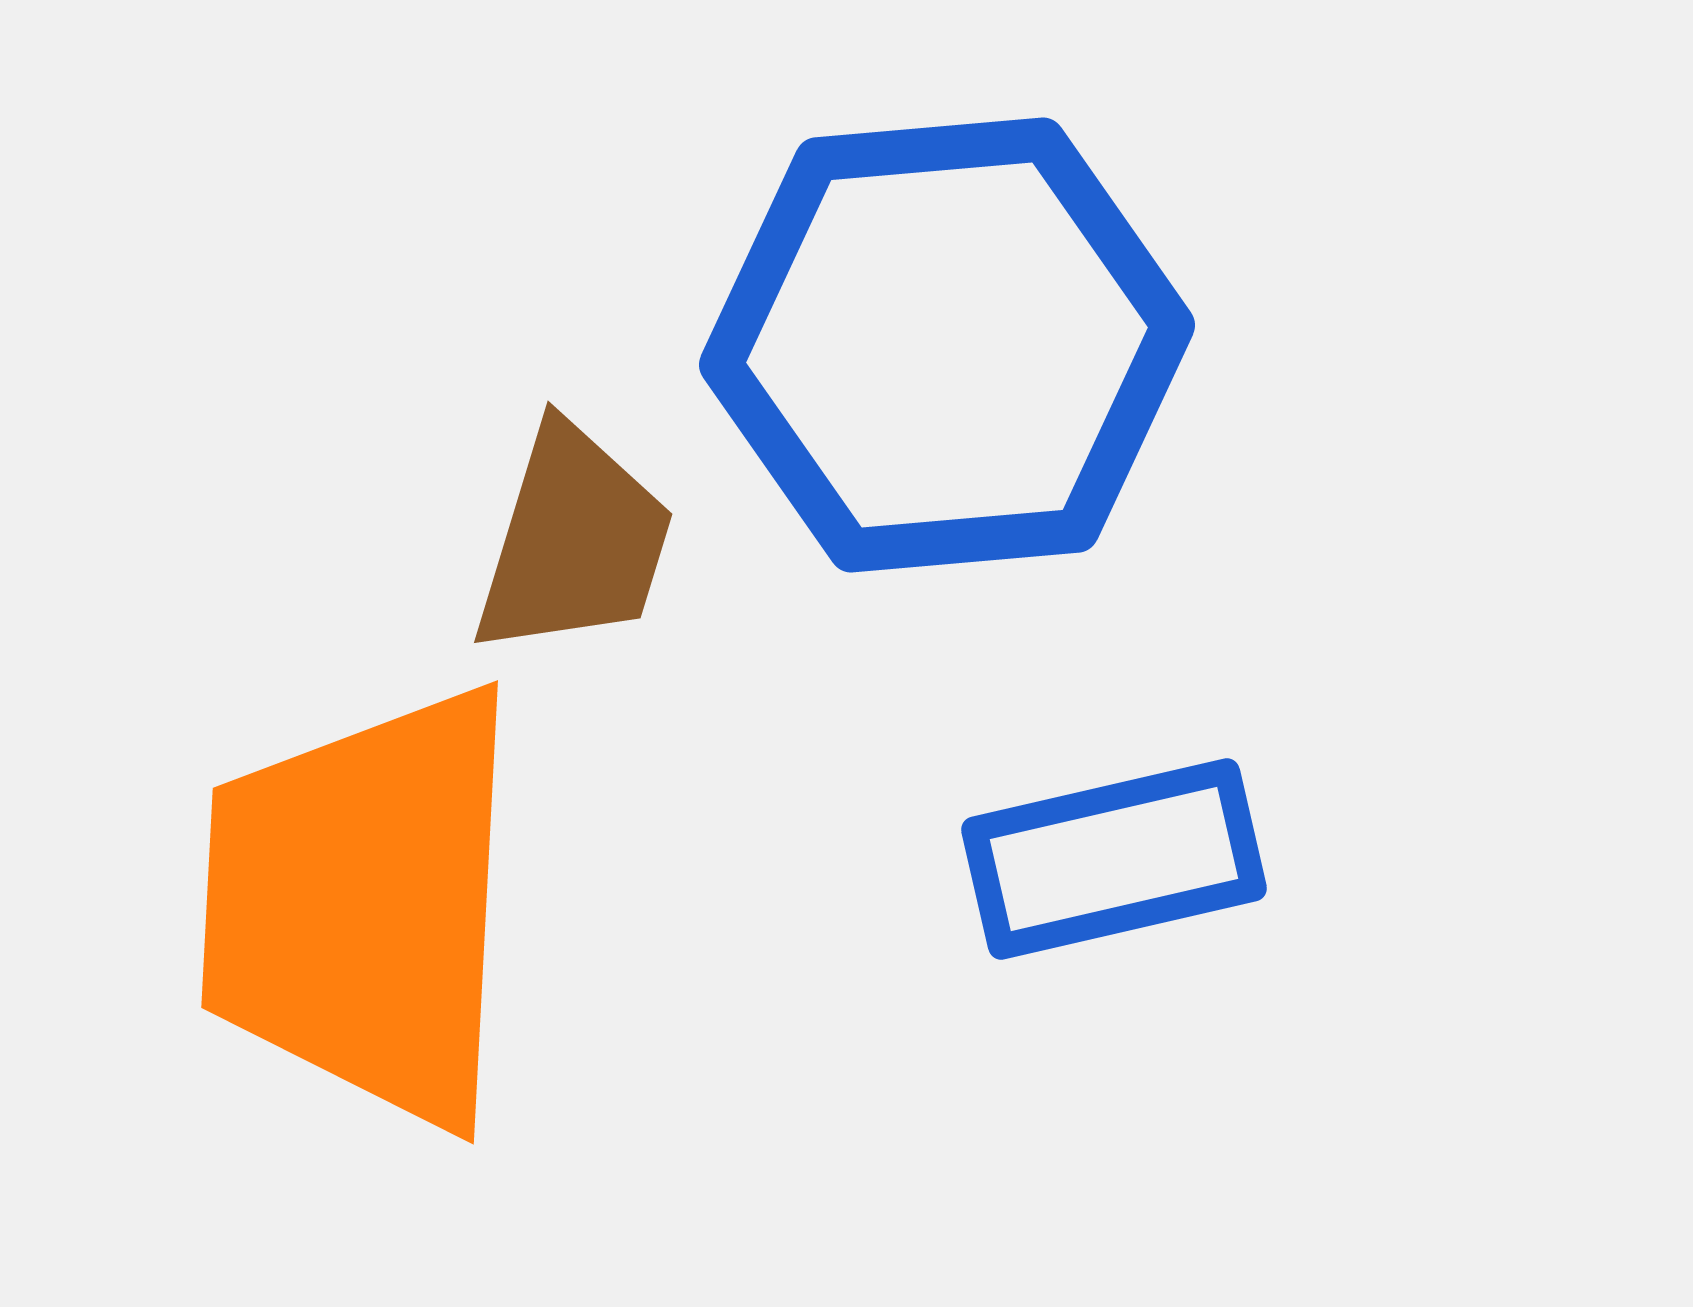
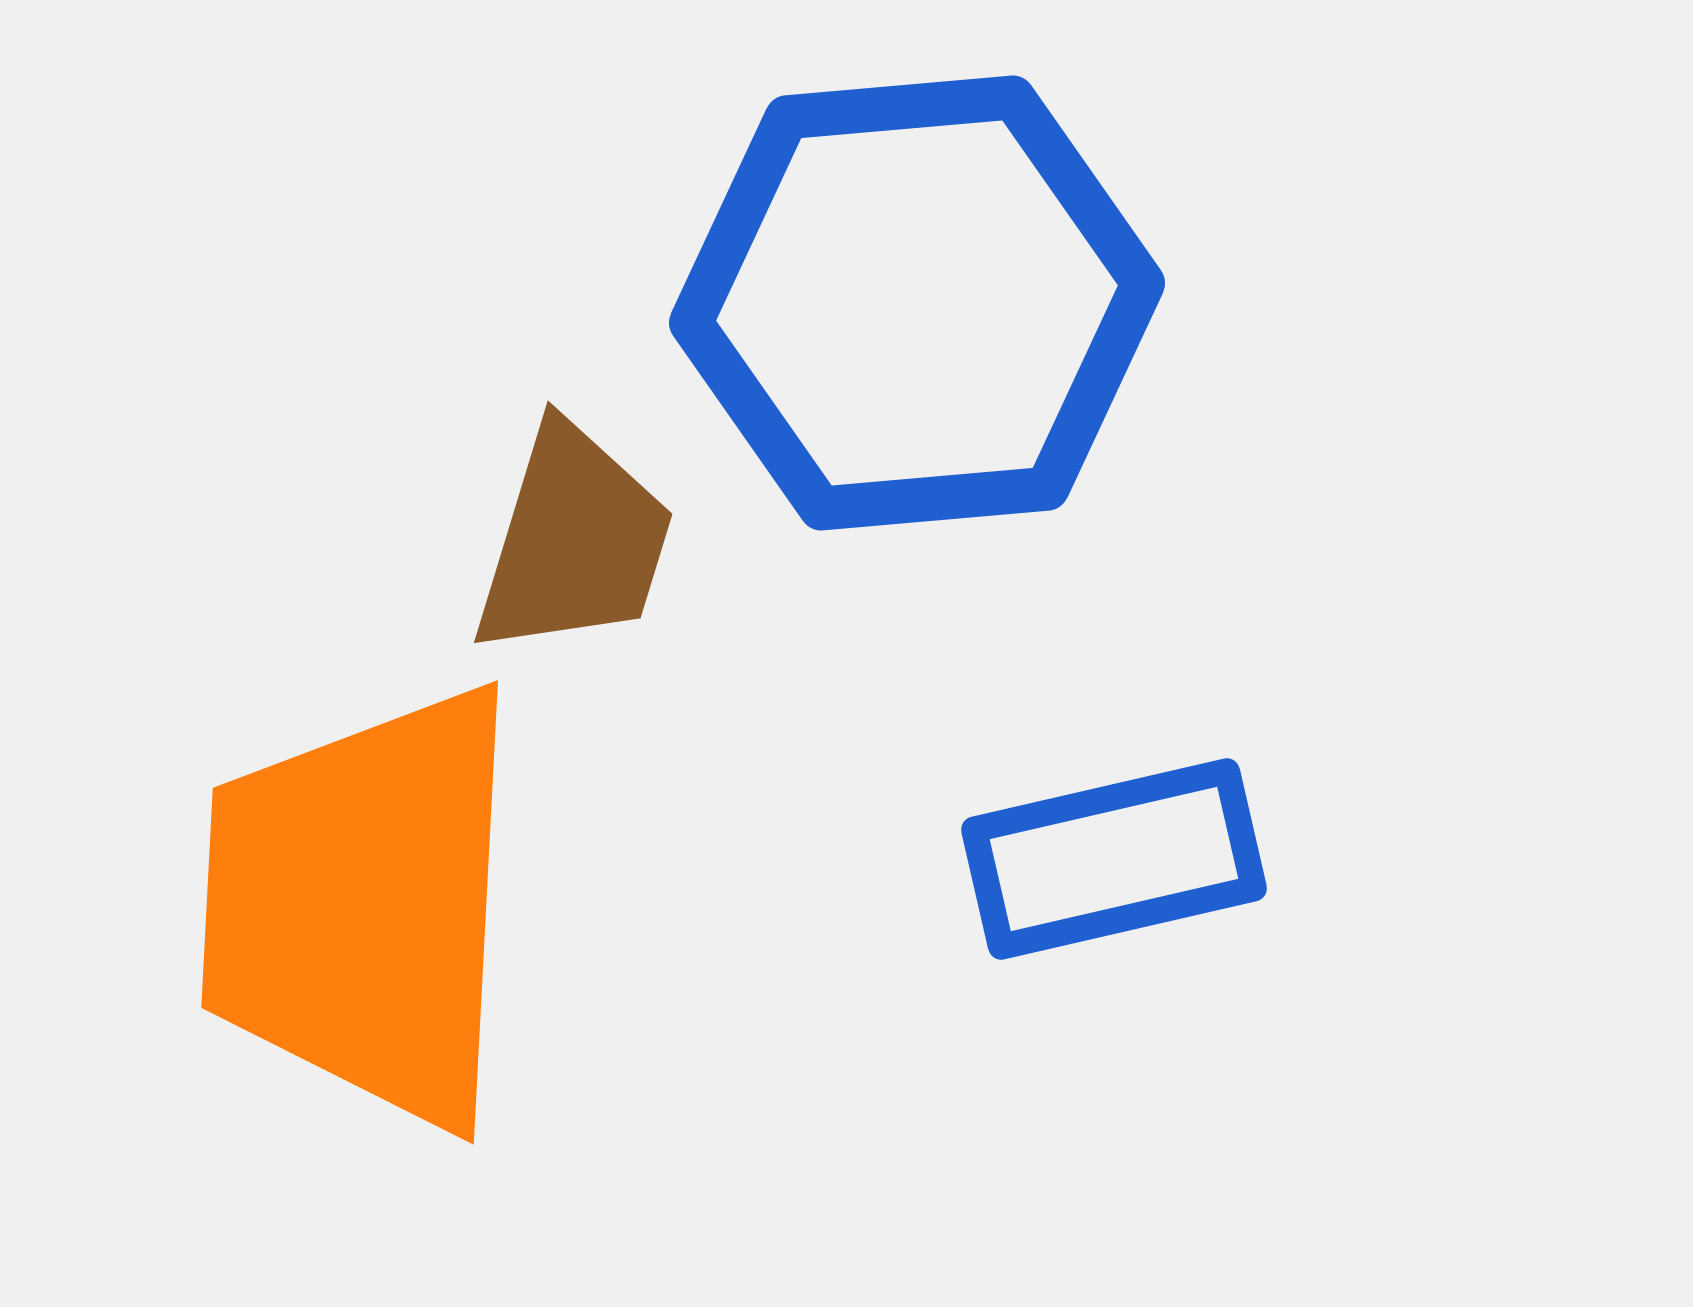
blue hexagon: moved 30 px left, 42 px up
